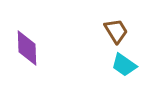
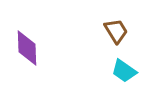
cyan trapezoid: moved 6 px down
